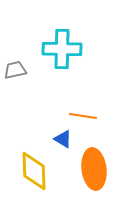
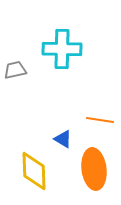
orange line: moved 17 px right, 4 px down
